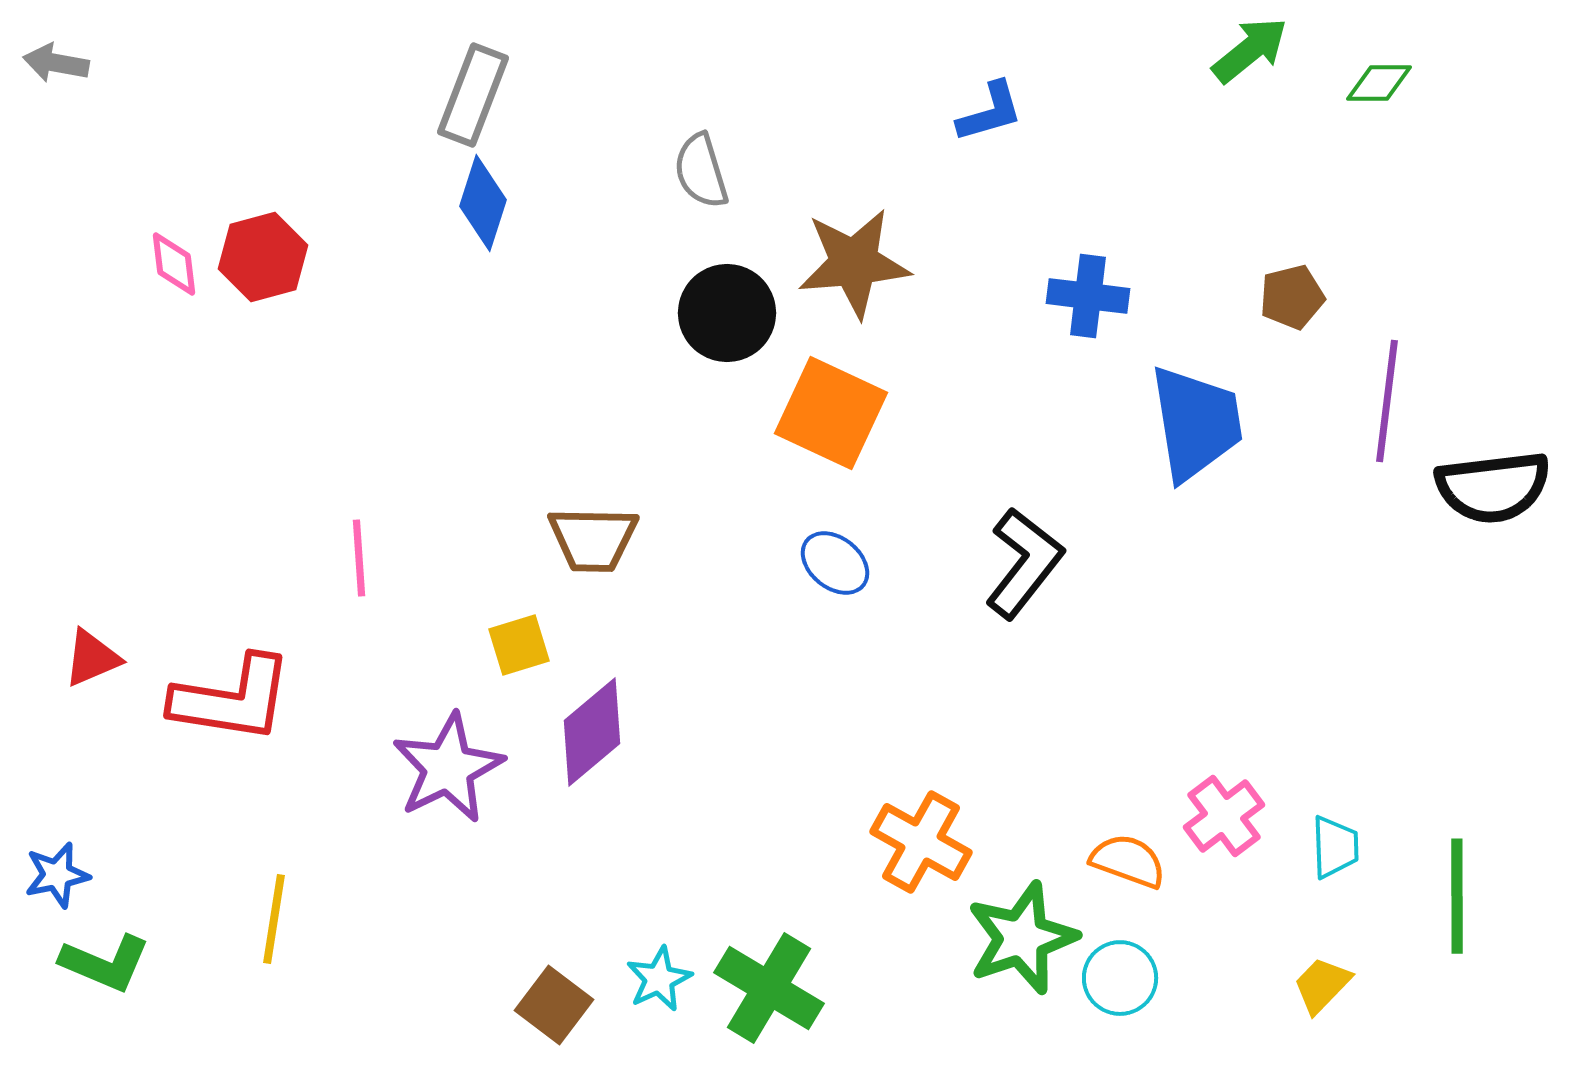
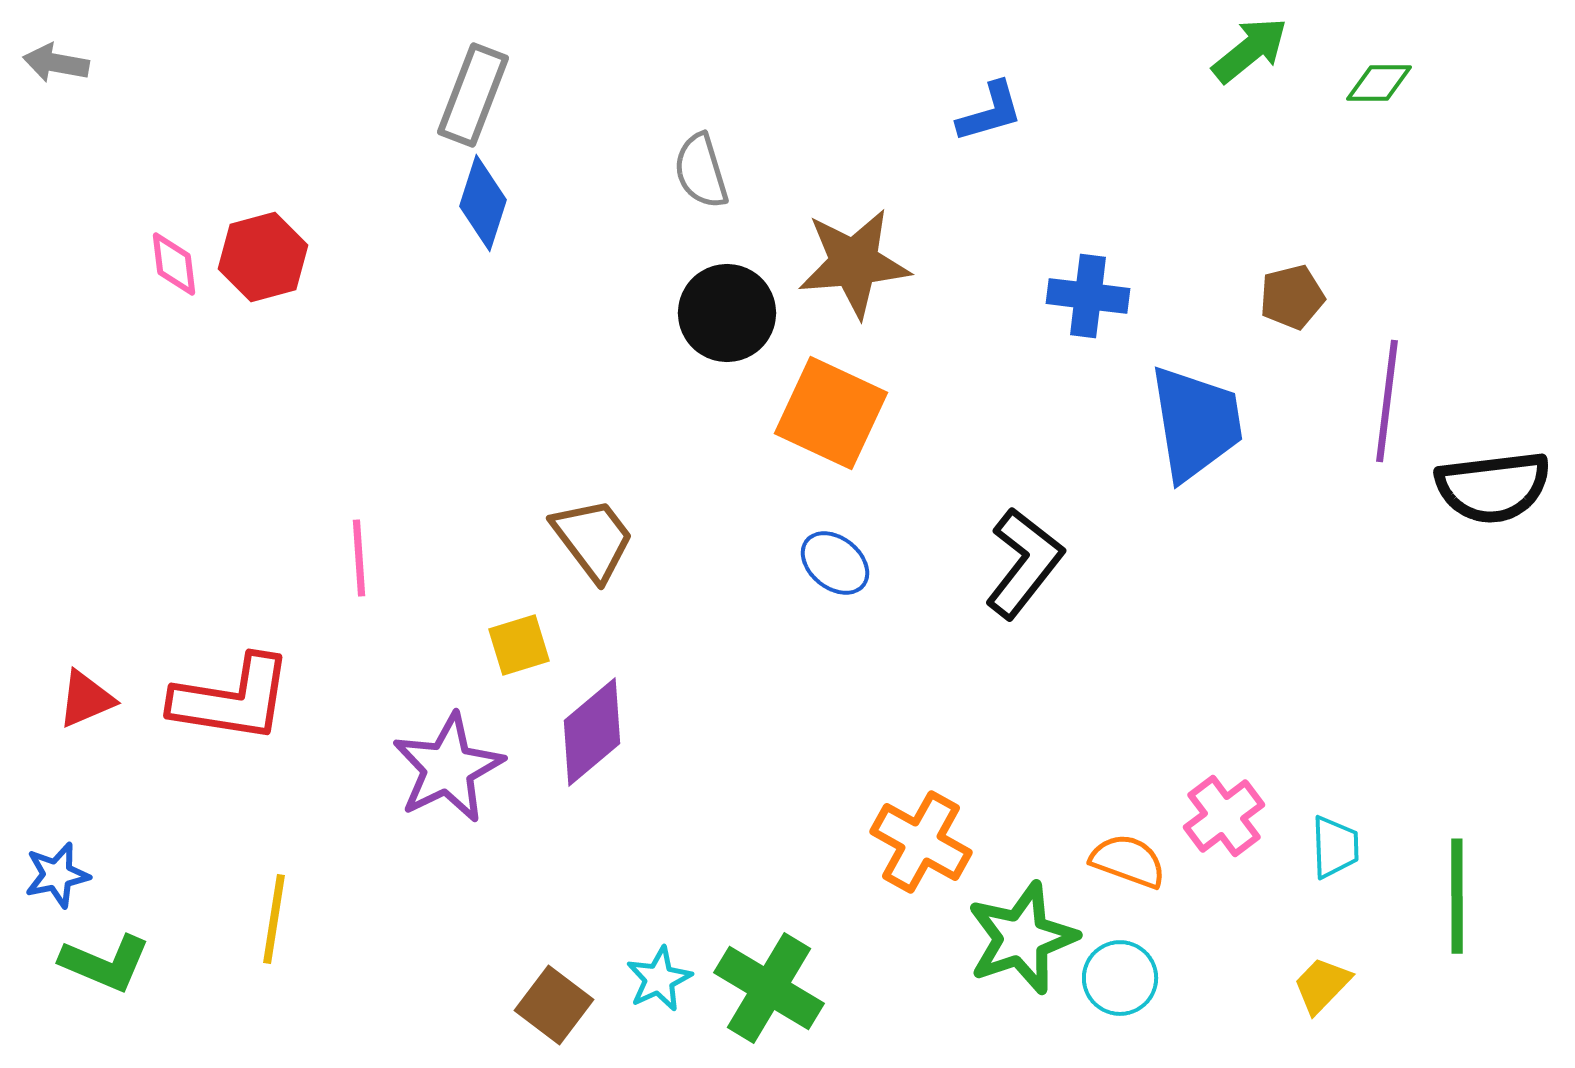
brown trapezoid: rotated 128 degrees counterclockwise
red triangle: moved 6 px left, 41 px down
